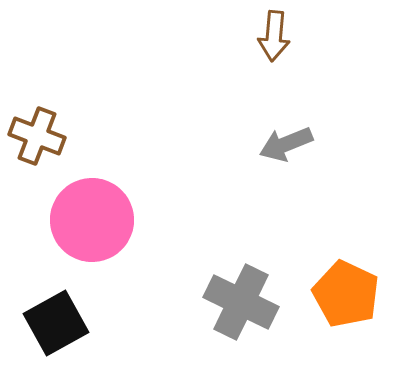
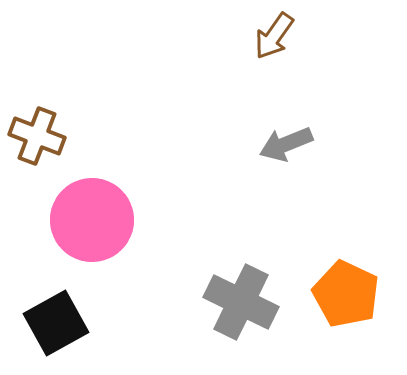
brown arrow: rotated 30 degrees clockwise
